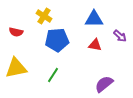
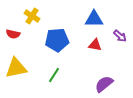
yellow cross: moved 12 px left
red semicircle: moved 3 px left, 2 px down
green line: moved 1 px right
